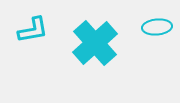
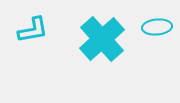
cyan cross: moved 7 px right, 4 px up
